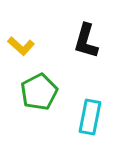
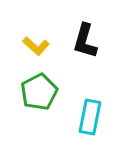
black L-shape: moved 1 px left
yellow L-shape: moved 15 px right
